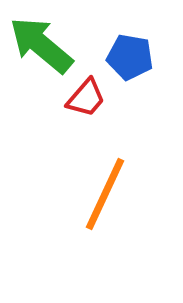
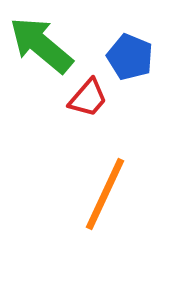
blue pentagon: rotated 12 degrees clockwise
red trapezoid: moved 2 px right
